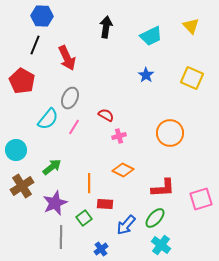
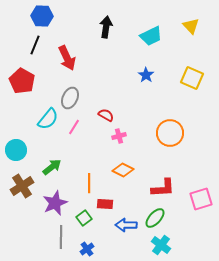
blue arrow: rotated 50 degrees clockwise
blue cross: moved 14 px left
